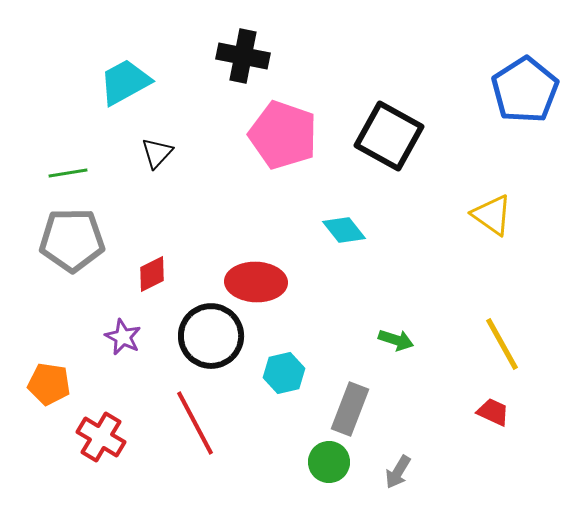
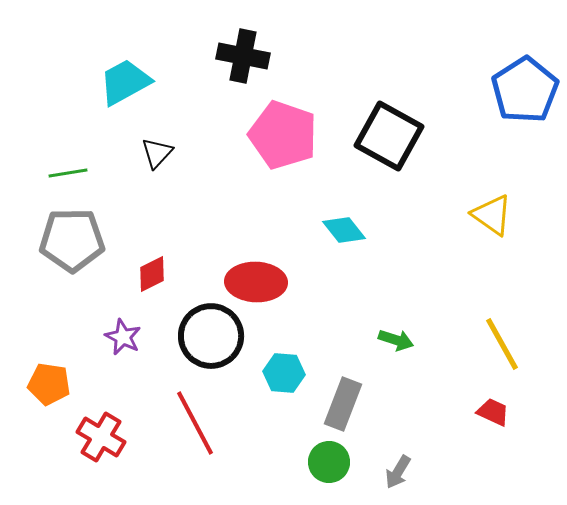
cyan hexagon: rotated 18 degrees clockwise
gray rectangle: moved 7 px left, 5 px up
